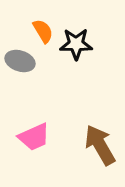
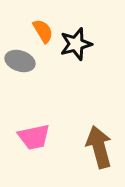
black star: rotated 16 degrees counterclockwise
pink trapezoid: rotated 12 degrees clockwise
brown arrow: moved 1 px left, 2 px down; rotated 15 degrees clockwise
